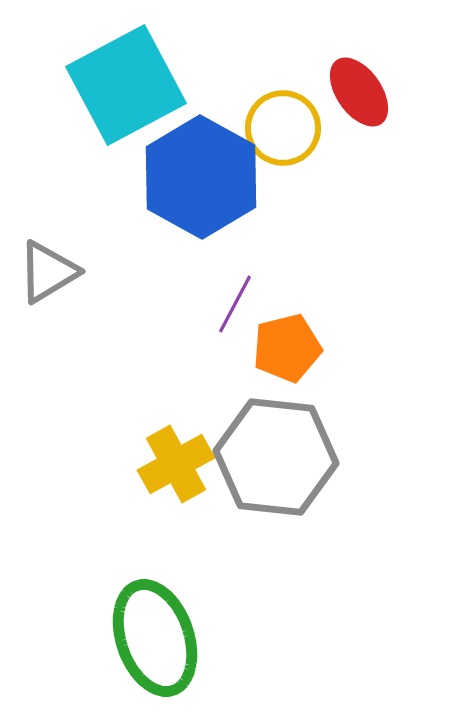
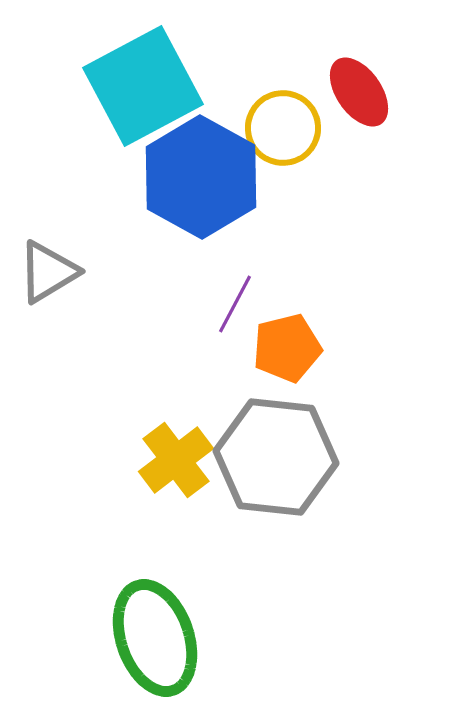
cyan square: moved 17 px right, 1 px down
yellow cross: moved 4 px up; rotated 8 degrees counterclockwise
